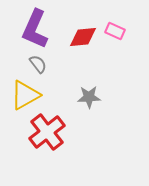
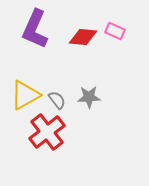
red diamond: rotated 12 degrees clockwise
gray semicircle: moved 19 px right, 36 px down
